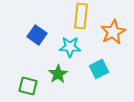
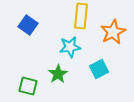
blue square: moved 9 px left, 10 px up
cyan star: rotated 10 degrees counterclockwise
